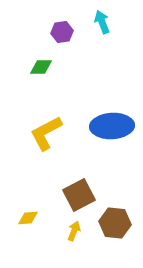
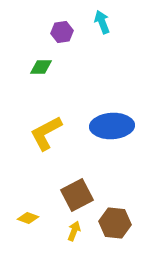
brown square: moved 2 px left
yellow diamond: rotated 25 degrees clockwise
